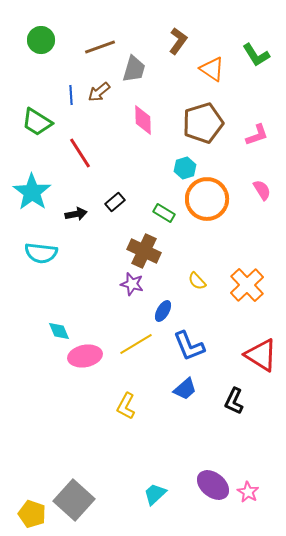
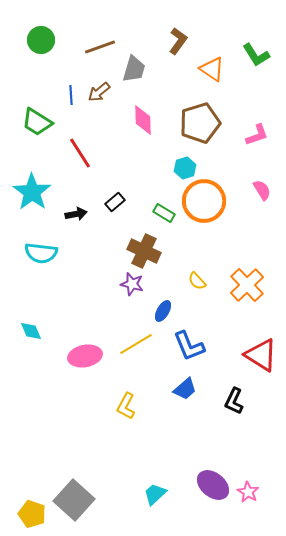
brown pentagon: moved 3 px left
orange circle: moved 3 px left, 2 px down
cyan diamond: moved 28 px left
